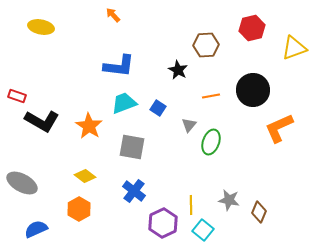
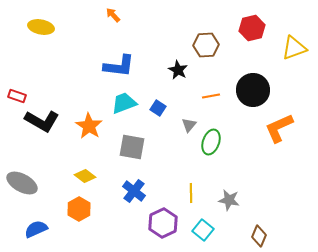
yellow line: moved 12 px up
brown diamond: moved 24 px down
